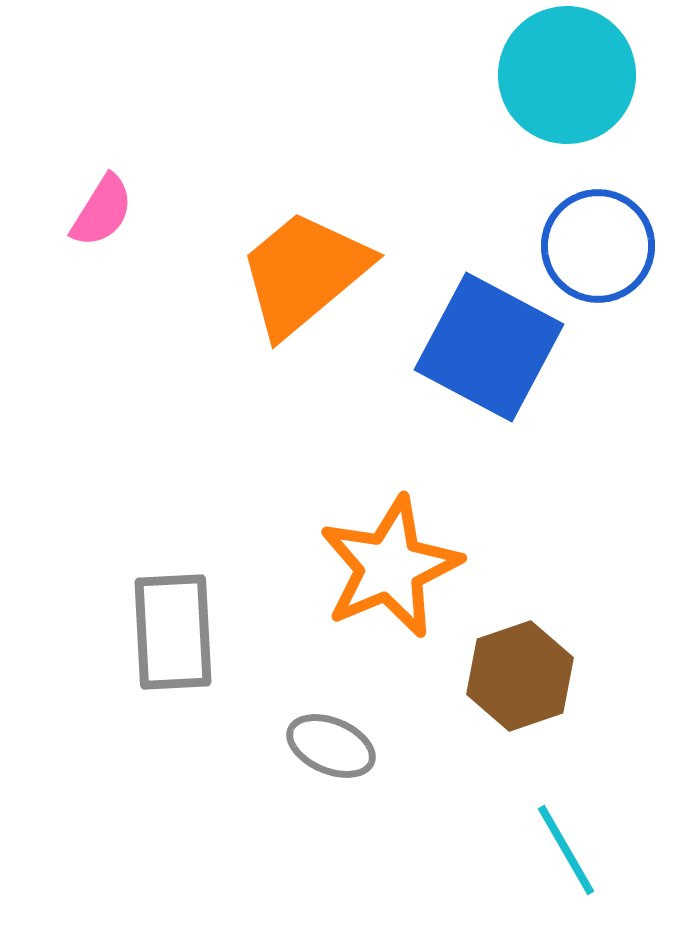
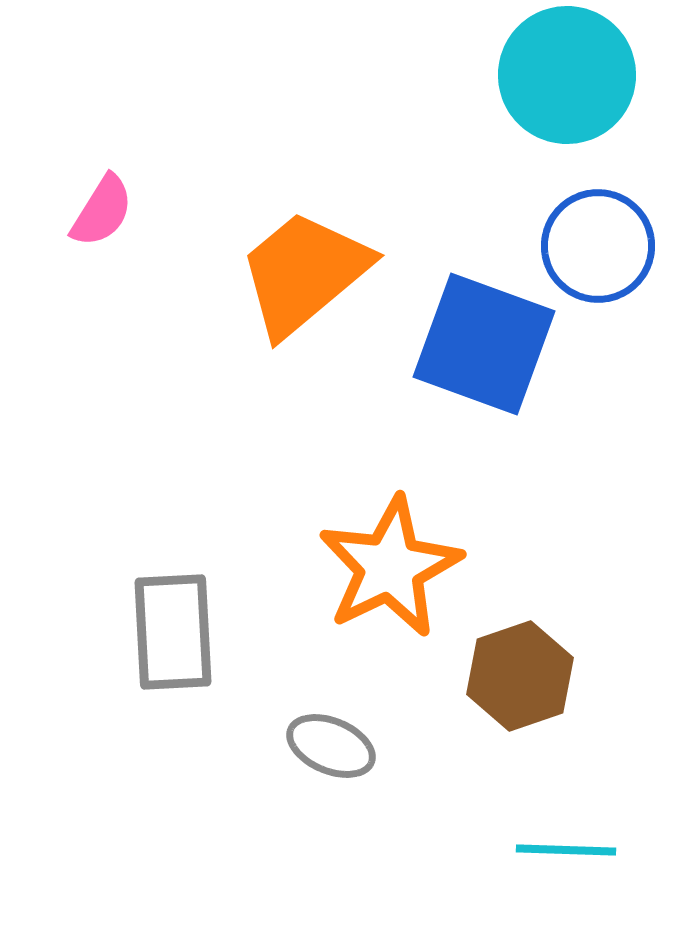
blue square: moved 5 px left, 3 px up; rotated 8 degrees counterclockwise
orange star: rotated 3 degrees counterclockwise
cyan line: rotated 58 degrees counterclockwise
